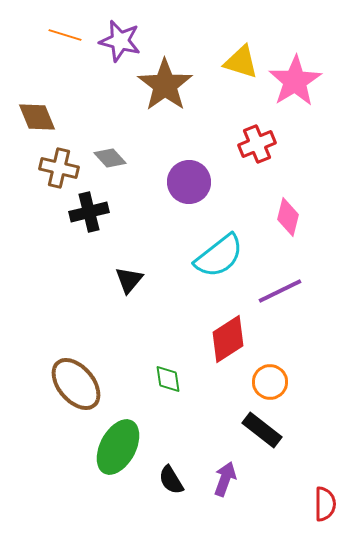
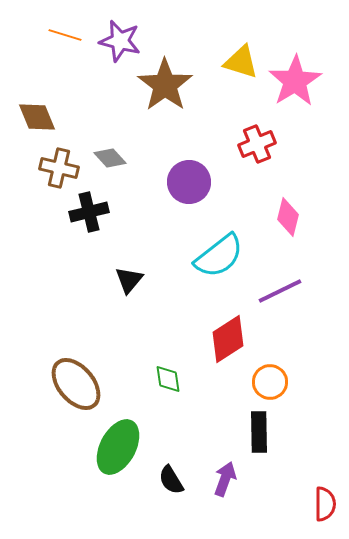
black rectangle: moved 3 px left, 2 px down; rotated 51 degrees clockwise
